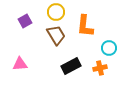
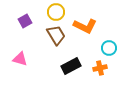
orange L-shape: rotated 70 degrees counterclockwise
pink triangle: moved 5 px up; rotated 21 degrees clockwise
